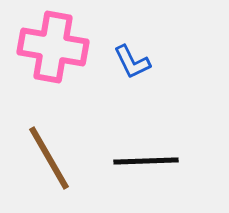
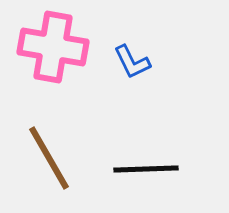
black line: moved 8 px down
